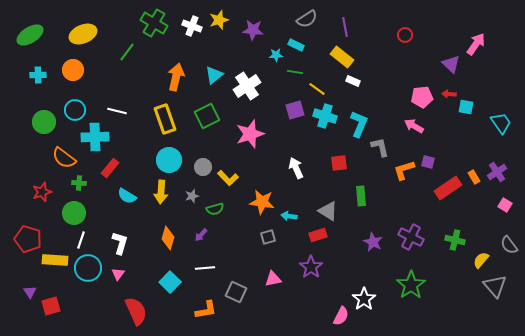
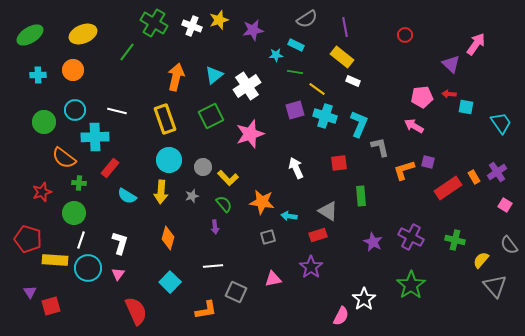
purple star at (253, 30): rotated 15 degrees counterclockwise
green square at (207, 116): moved 4 px right
green semicircle at (215, 209): moved 9 px right, 5 px up; rotated 114 degrees counterclockwise
purple arrow at (201, 235): moved 14 px right, 8 px up; rotated 48 degrees counterclockwise
white line at (205, 268): moved 8 px right, 2 px up
